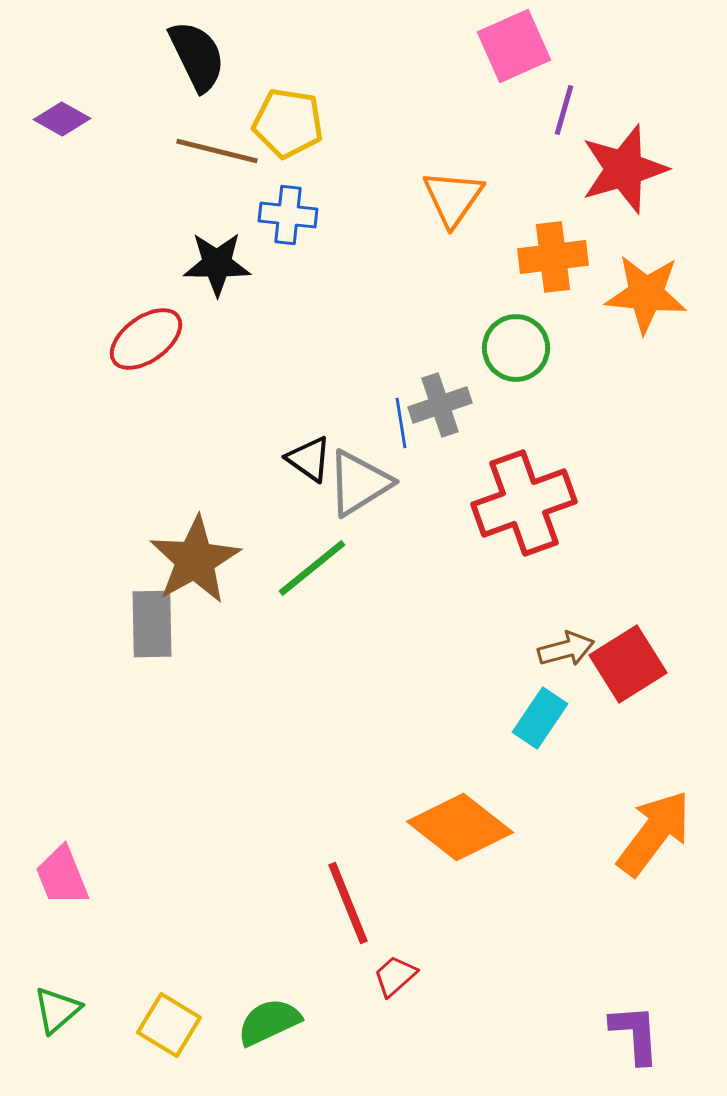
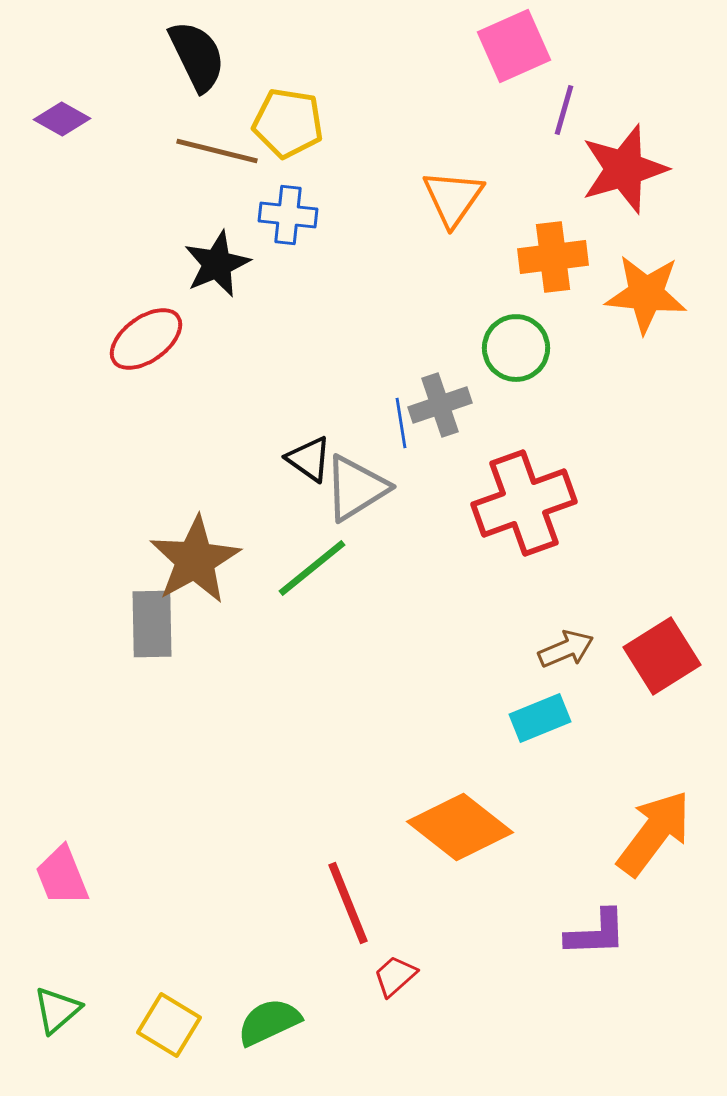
black star: rotated 24 degrees counterclockwise
gray triangle: moved 3 px left, 5 px down
brown arrow: rotated 8 degrees counterclockwise
red square: moved 34 px right, 8 px up
cyan rectangle: rotated 34 degrees clockwise
purple L-shape: moved 39 px left, 101 px up; rotated 92 degrees clockwise
